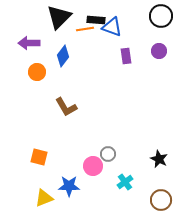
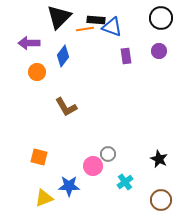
black circle: moved 2 px down
